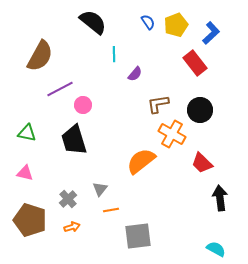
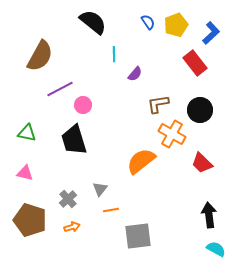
black arrow: moved 11 px left, 17 px down
